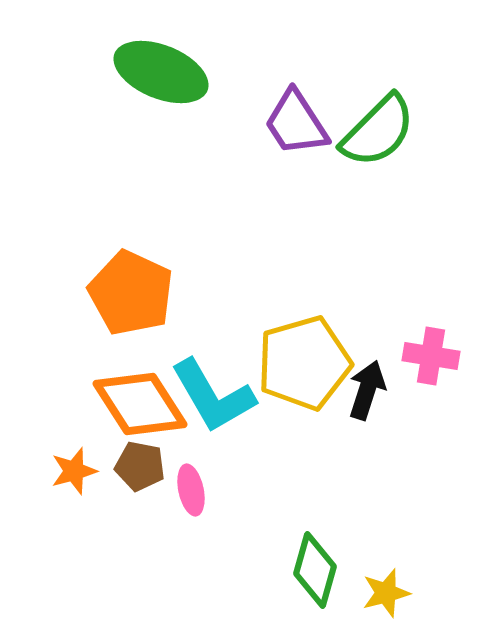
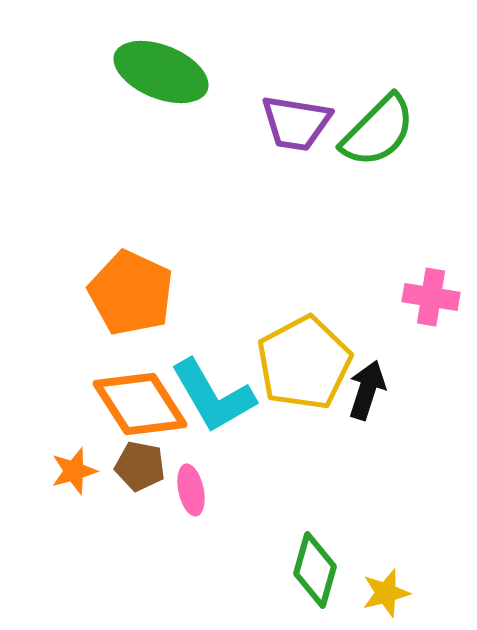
purple trapezoid: rotated 48 degrees counterclockwise
pink cross: moved 59 px up
yellow pentagon: rotated 12 degrees counterclockwise
